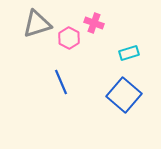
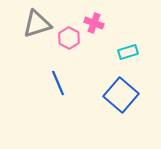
cyan rectangle: moved 1 px left, 1 px up
blue line: moved 3 px left, 1 px down
blue square: moved 3 px left
